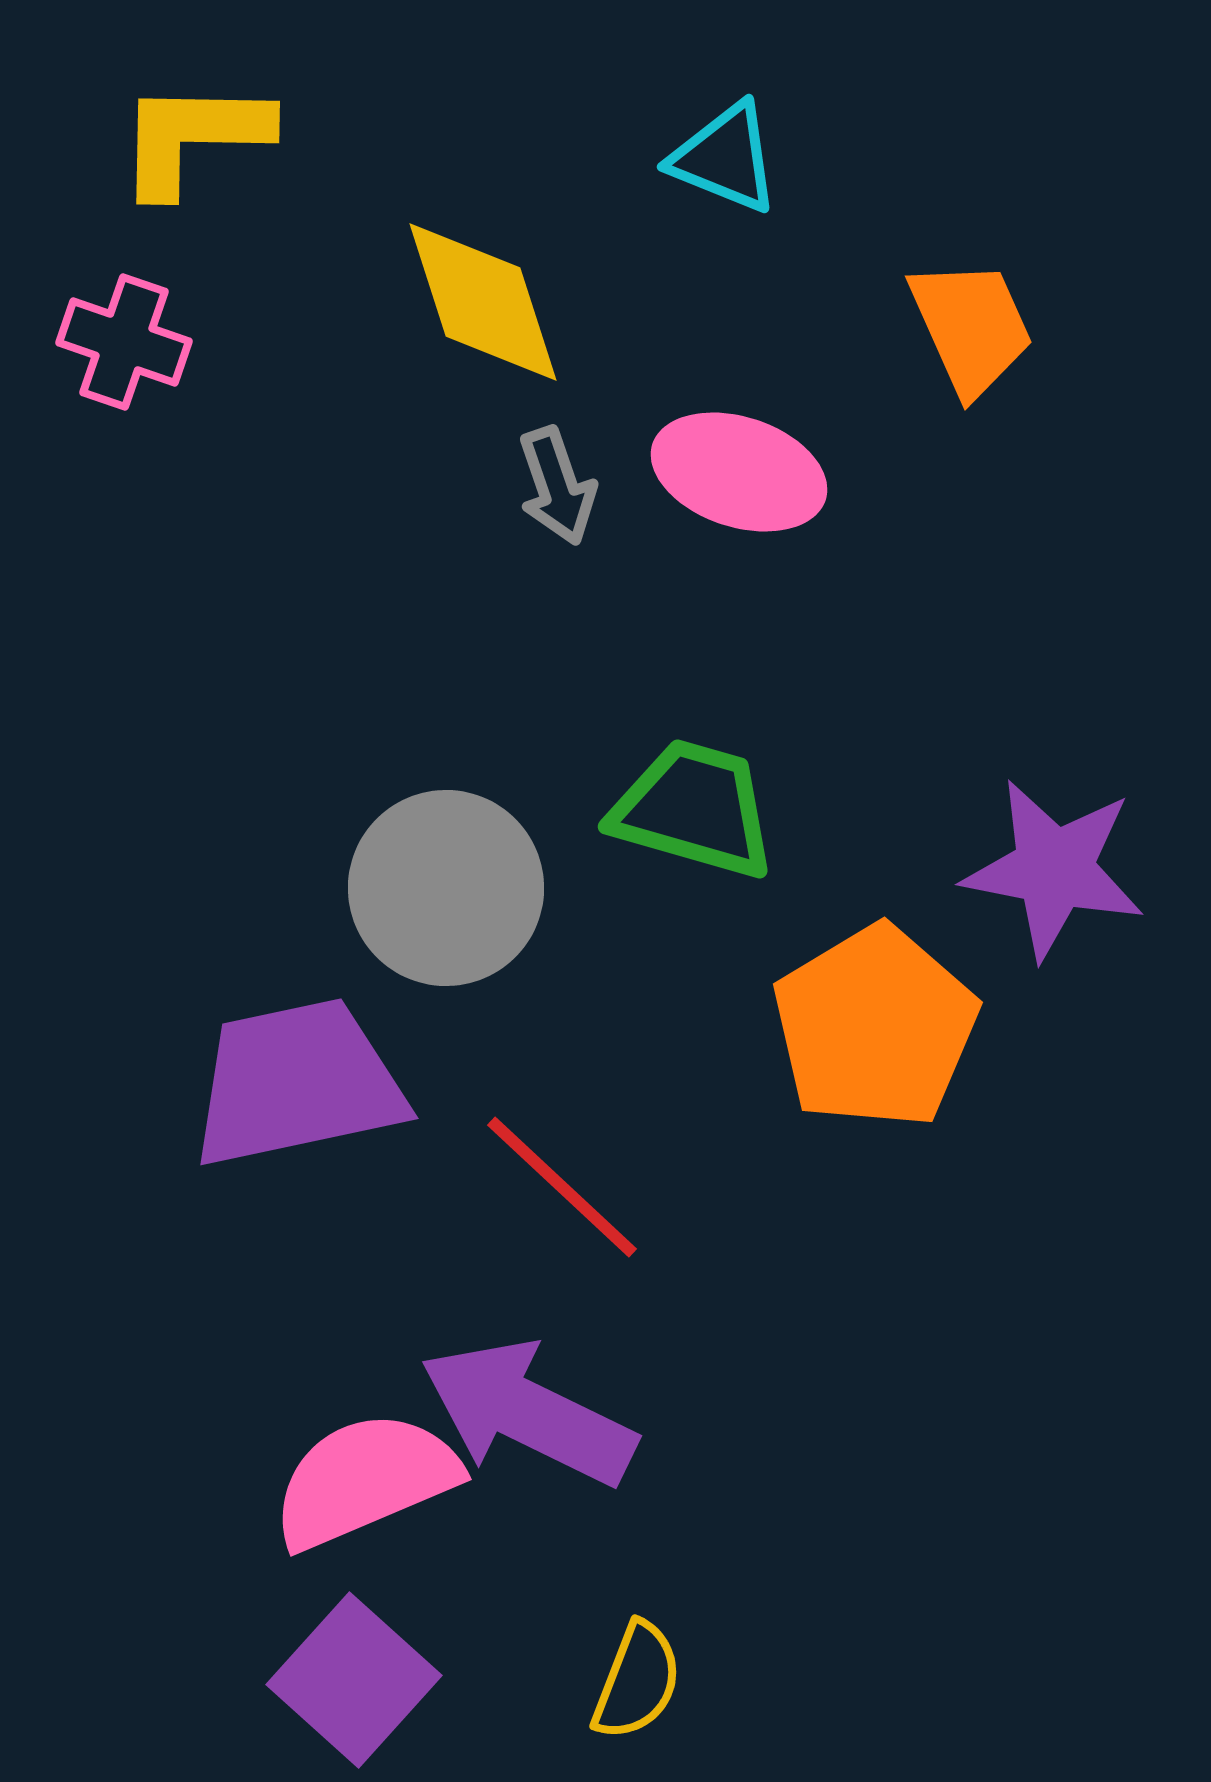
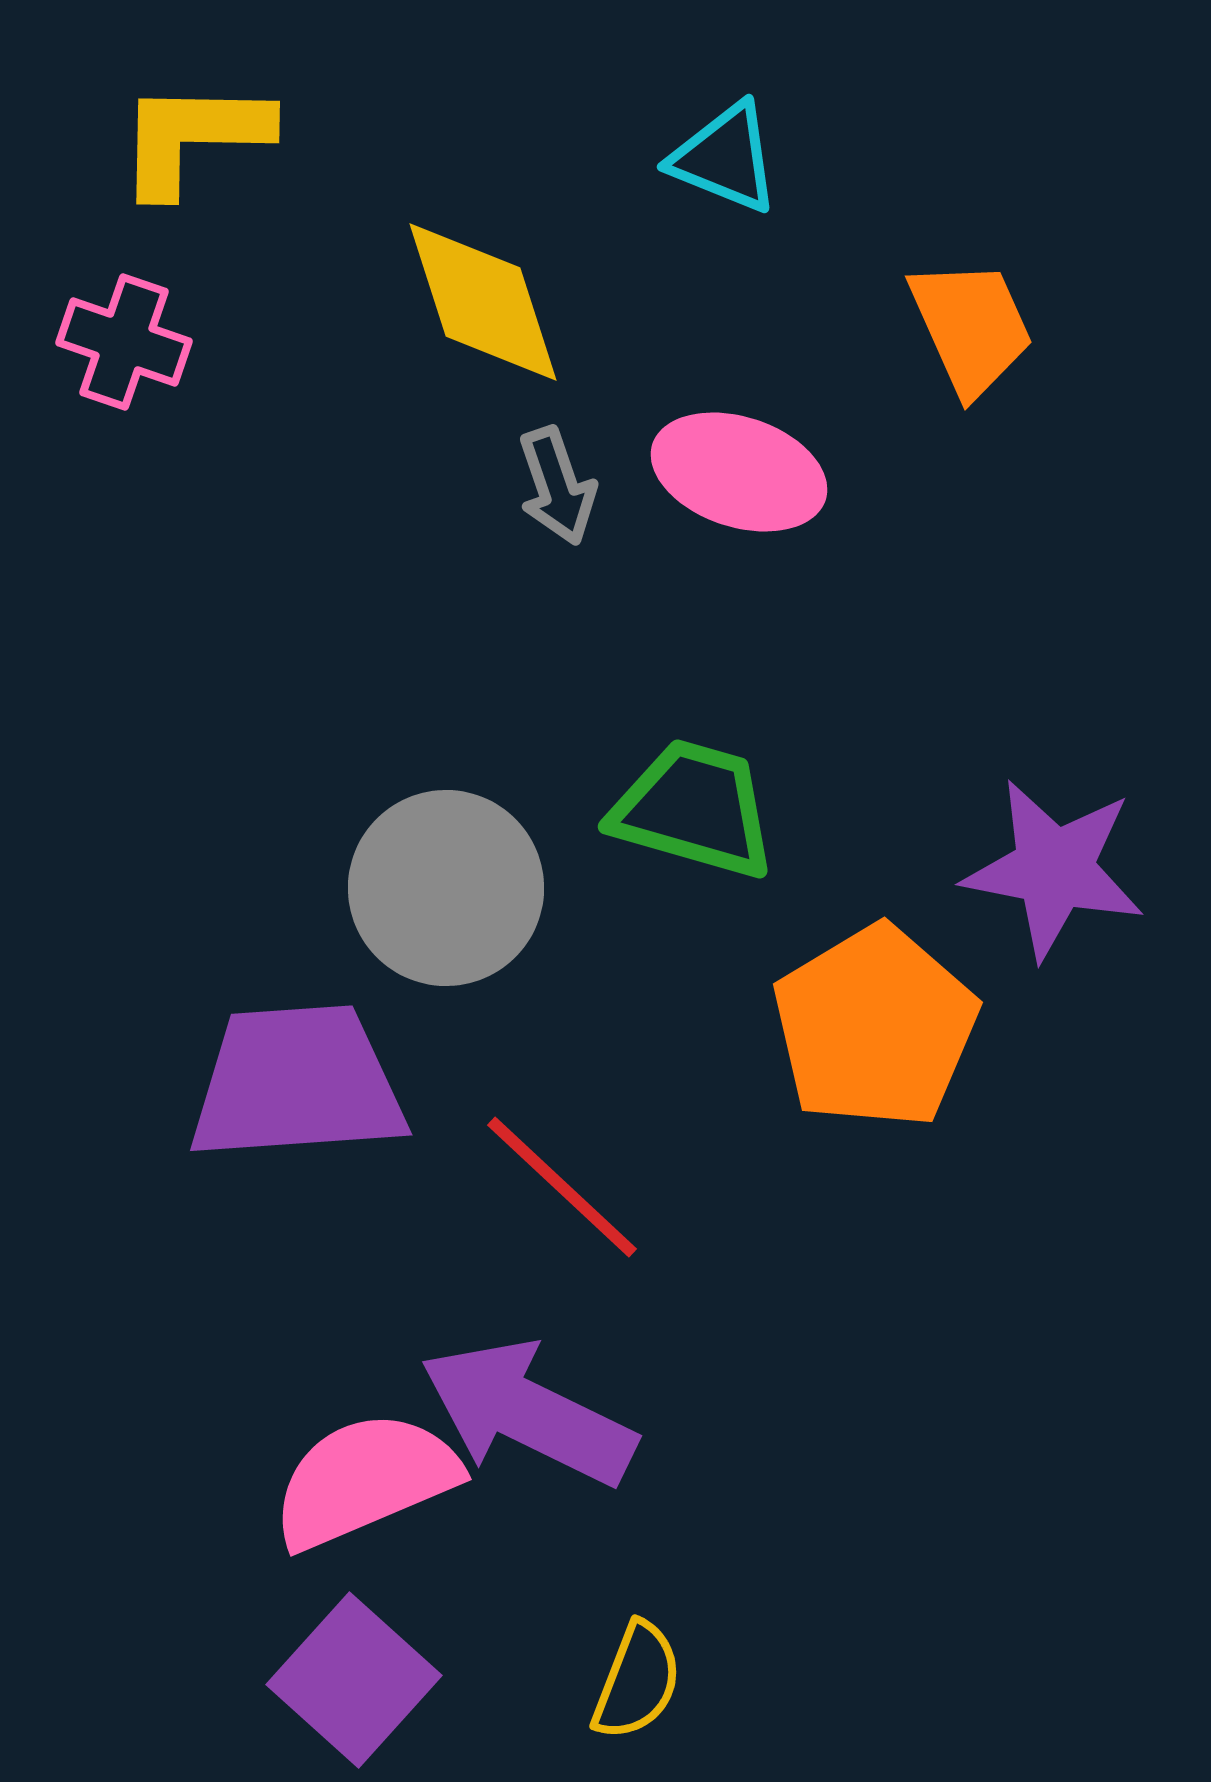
purple trapezoid: rotated 8 degrees clockwise
